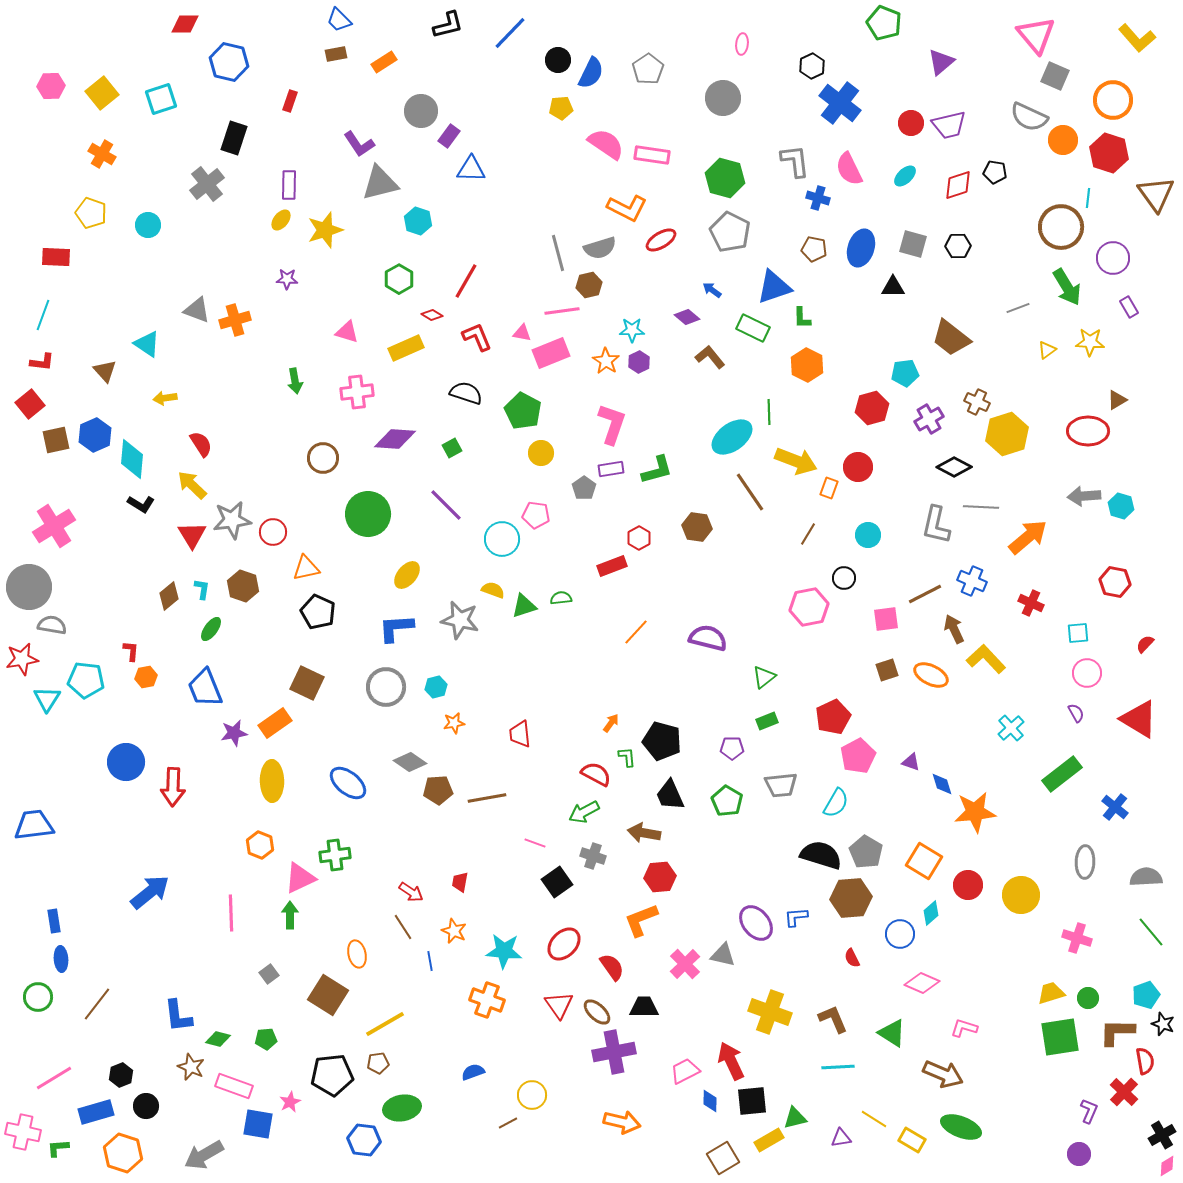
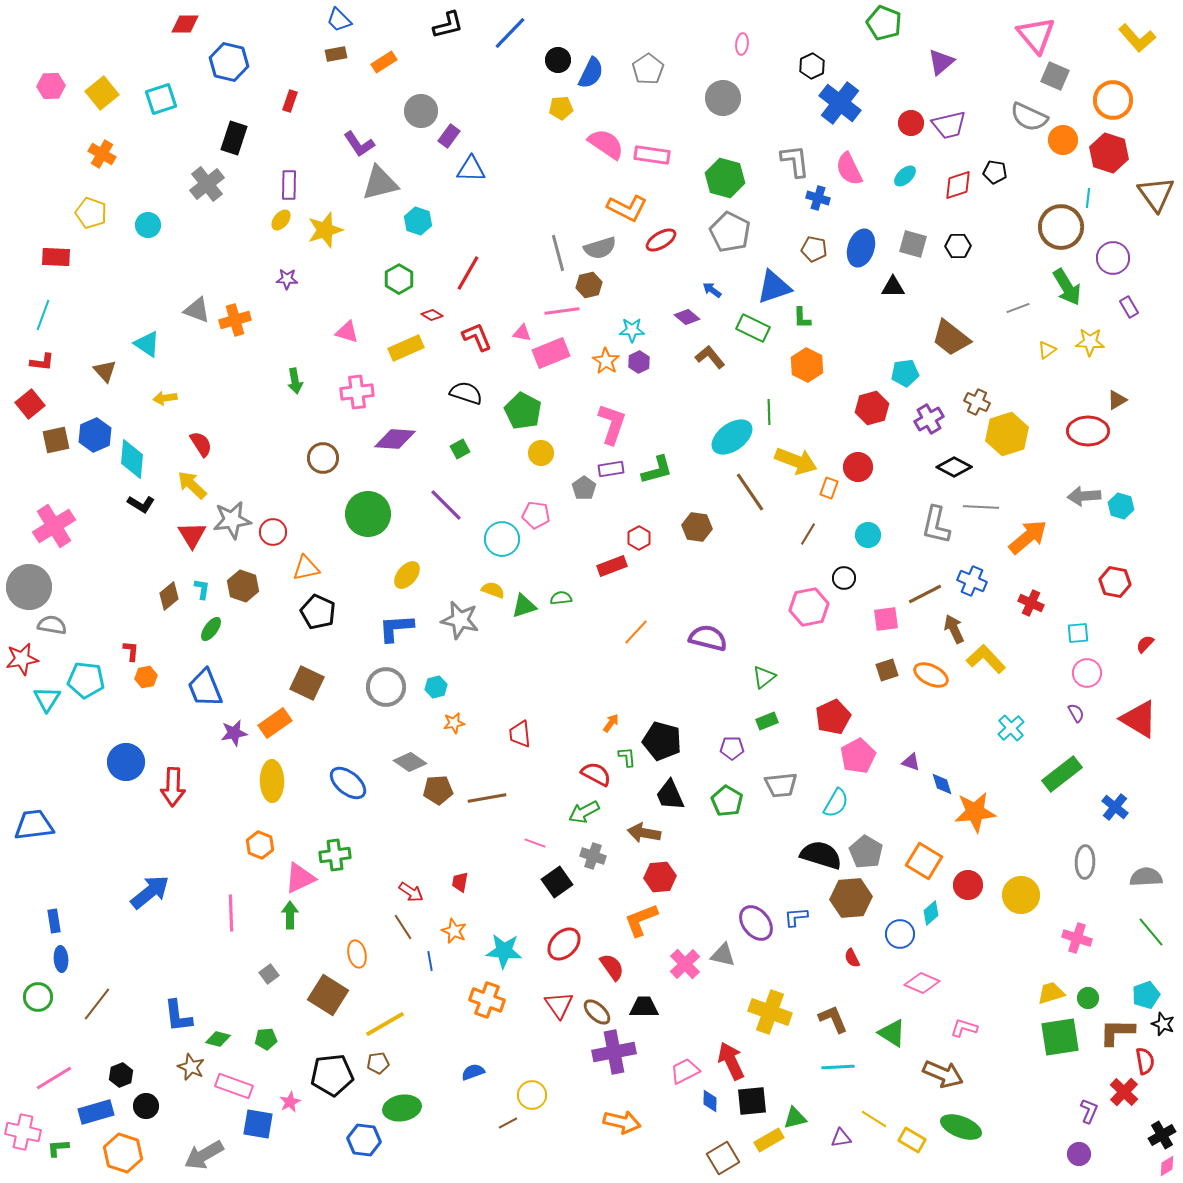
red line at (466, 281): moved 2 px right, 8 px up
green square at (452, 448): moved 8 px right, 1 px down
